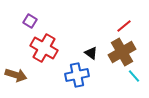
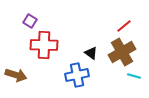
red cross: moved 3 px up; rotated 28 degrees counterclockwise
cyan line: rotated 32 degrees counterclockwise
